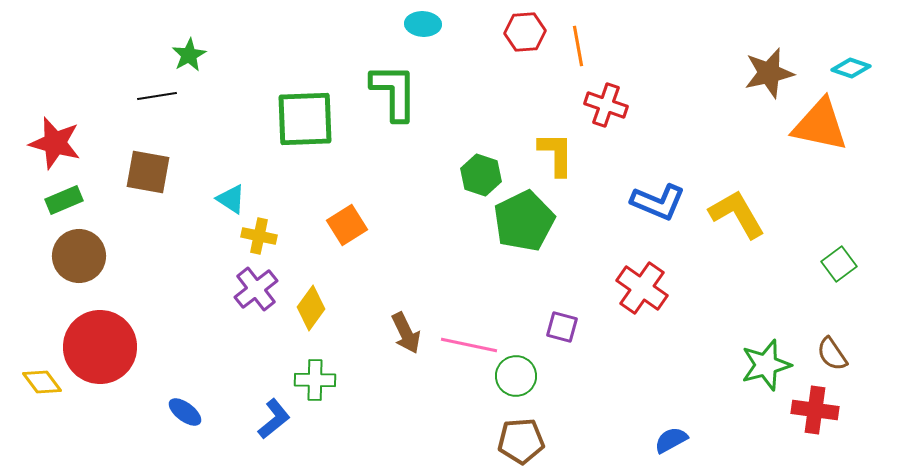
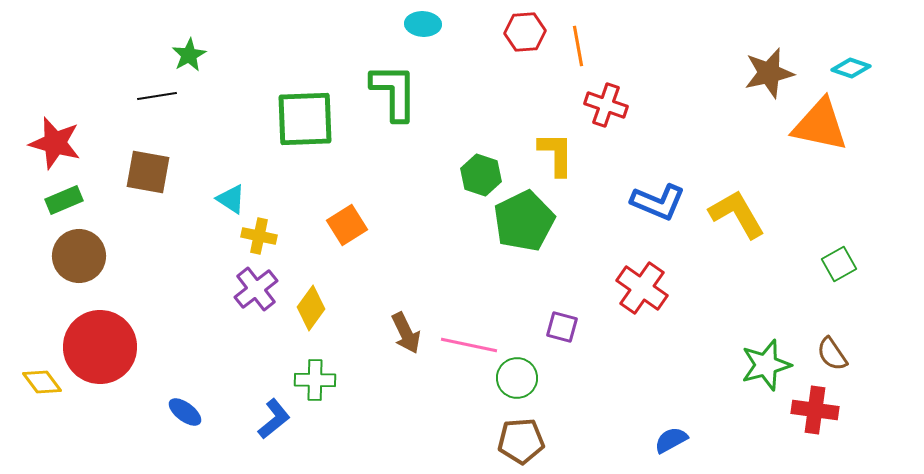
green square at (839, 264): rotated 8 degrees clockwise
green circle at (516, 376): moved 1 px right, 2 px down
